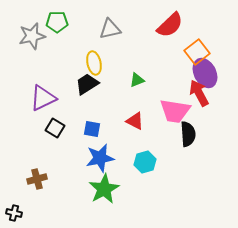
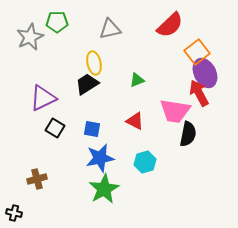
gray star: moved 2 px left, 1 px down; rotated 12 degrees counterclockwise
black semicircle: rotated 15 degrees clockwise
